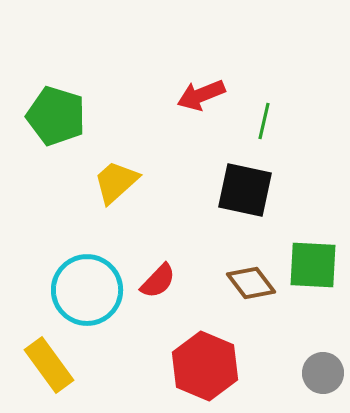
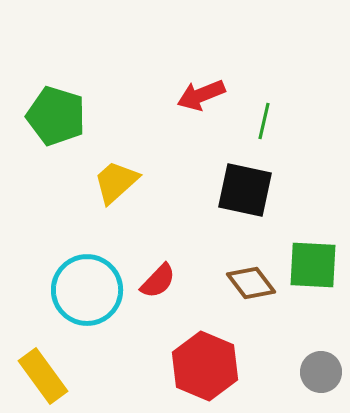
yellow rectangle: moved 6 px left, 11 px down
gray circle: moved 2 px left, 1 px up
